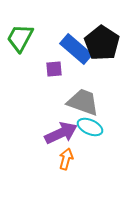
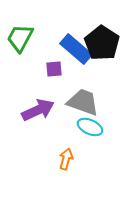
purple arrow: moved 23 px left, 23 px up
